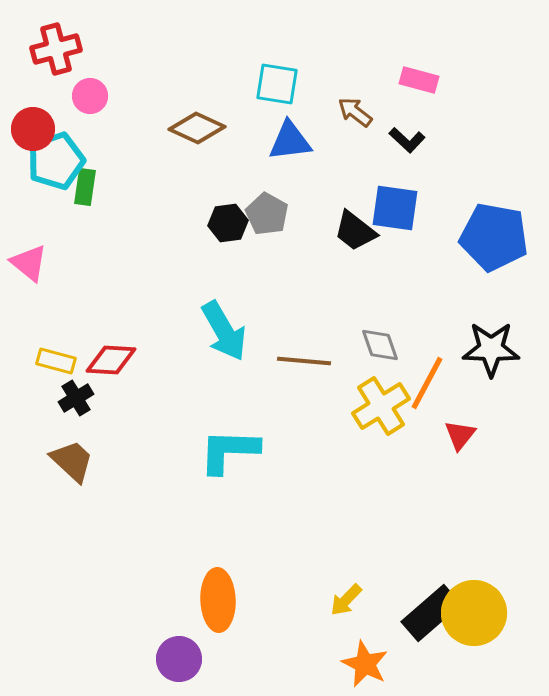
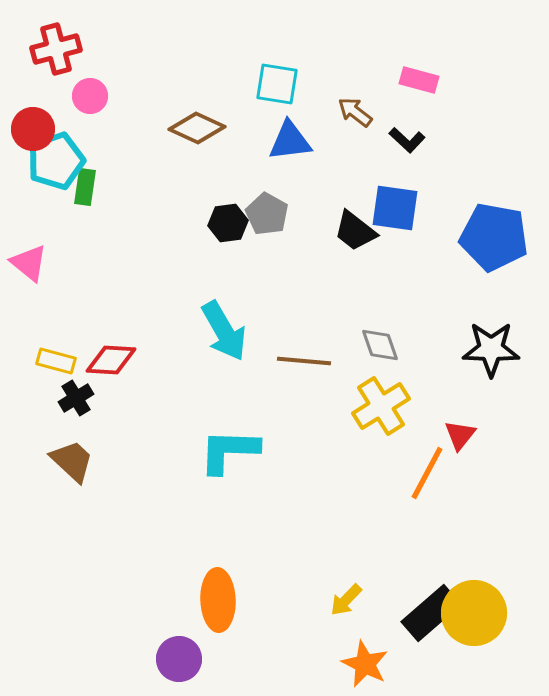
orange line: moved 90 px down
